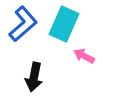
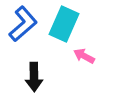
black arrow: rotated 12 degrees counterclockwise
